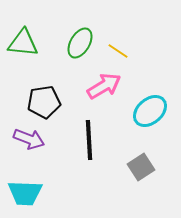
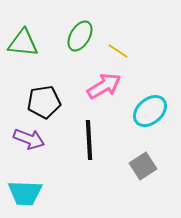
green ellipse: moved 7 px up
gray square: moved 2 px right, 1 px up
